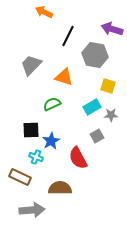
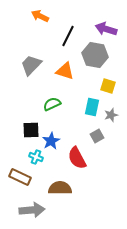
orange arrow: moved 4 px left, 4 px down
purple arrow: moved 6 px left
orange triangle: moved 1 px right, 6 px up
cyan rectangle: rotated 48 degrees counterclockwise
gray star: rotated 16 degrees counterclockwise
red semicircle: moved 1 px left
